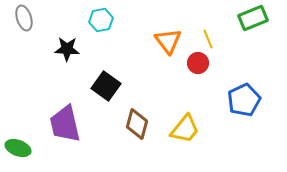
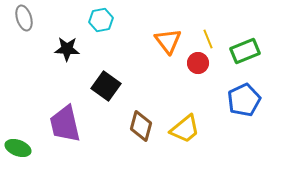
green rectangle: moved 8 px left, 33 px down
brown diamond: moved 4 px right, 2 px down
yellow trapezoid: rotated 12 degrees clockwise
